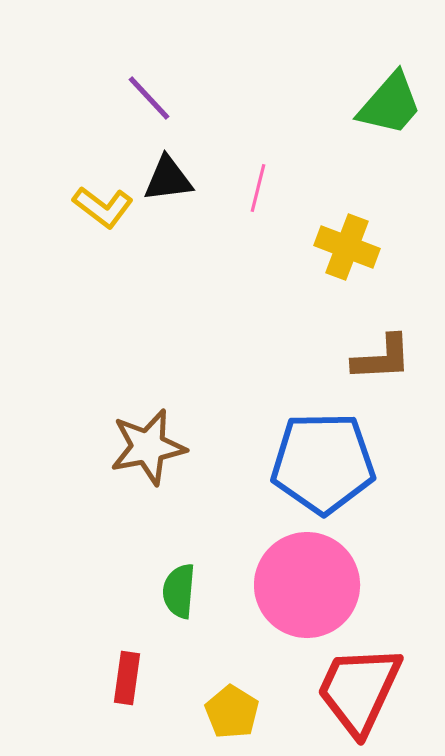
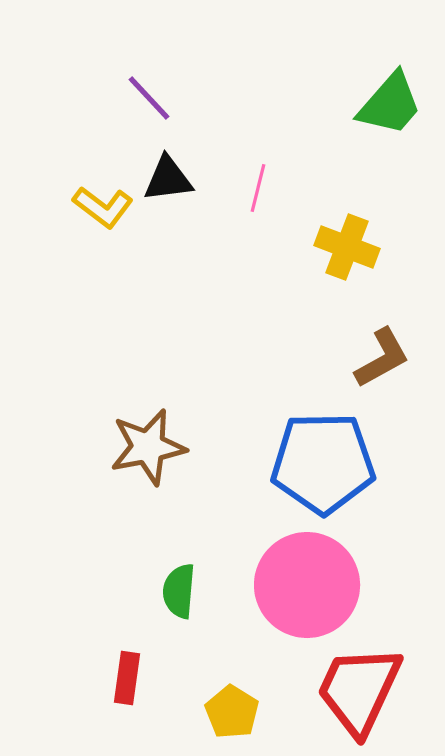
brown L-shape: rotated 26 degrees counterclockwise
